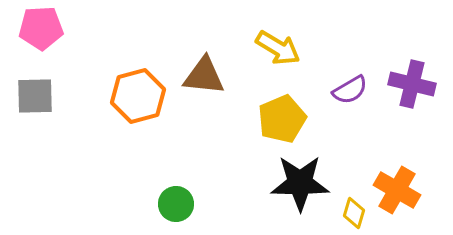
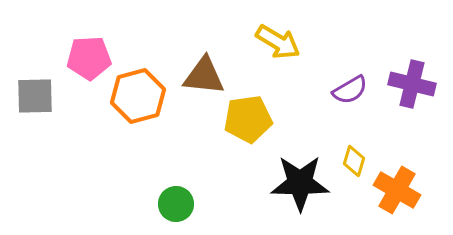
pink pentagon: moved 48 px right, 30 px down
yellow arrow: moved 6 px up
yellow pentagon: moved 34 px left; rotated 15 degrees clockwise
yellow diamond: moved 52 px up
